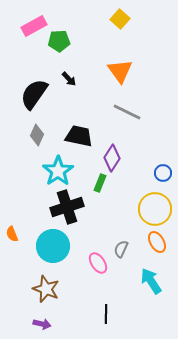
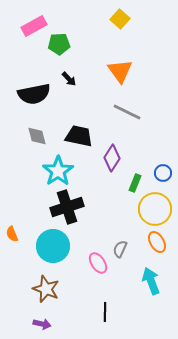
green pentagon: moved 3 px down
black semicircle: rotated 136 degrees counterclockwise
gray diamond: moved 1 px down; rotated 40 degrees counterclockwise
green rectangle: moved 35 px right
gray semicircle: moved 1 px left
cyan arrow: rotated 12 degrees clockwise
black line: moved 1 px left, 2 px up
